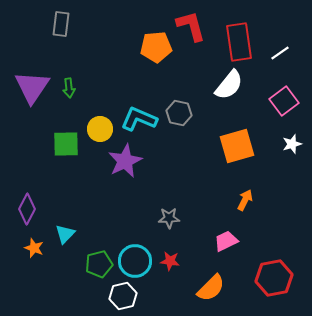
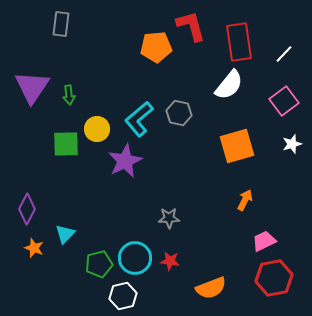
white line: moved 4 px right, 1 px down; rotated 12 degrees counterclockwise
green arrow: moved 7 px down
cyan L-shape: rotated 63 degrees counterclockwise
yellow circle: moved 3 px left
pink trapezoid: moved 38 px right
cyan circle: moved 3 px up
orange semicircle: rotated 24 degrees clockwise
